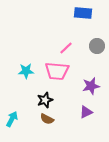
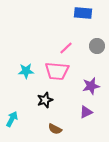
brown semicircle: moved 8 px right, 10 px down
